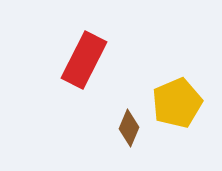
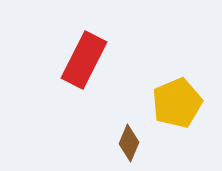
brown diamond: moved 15 px down
